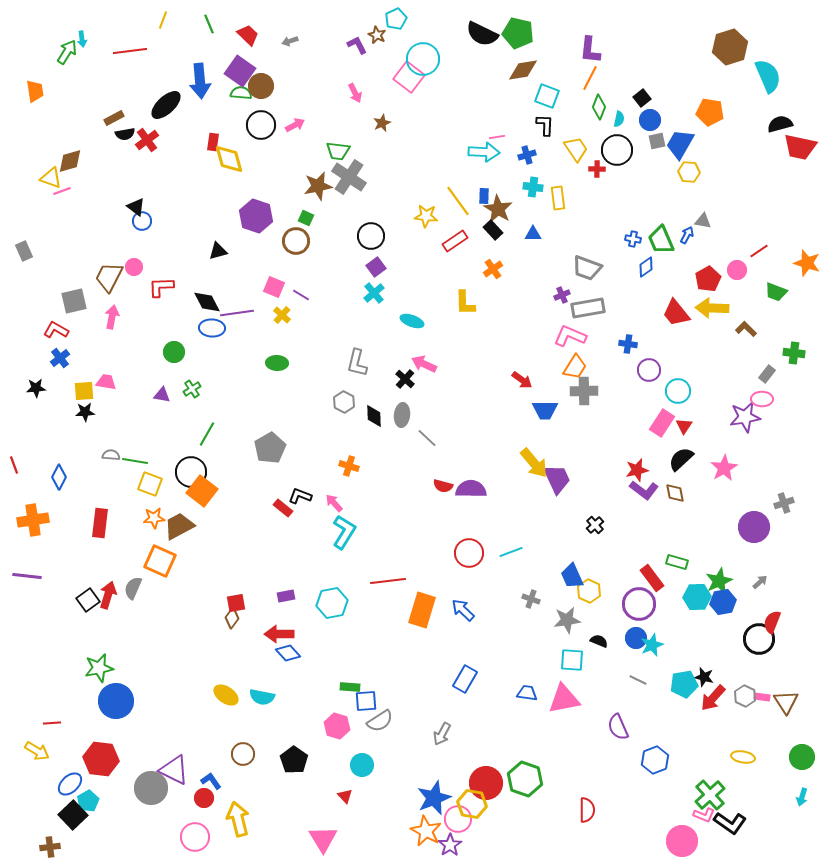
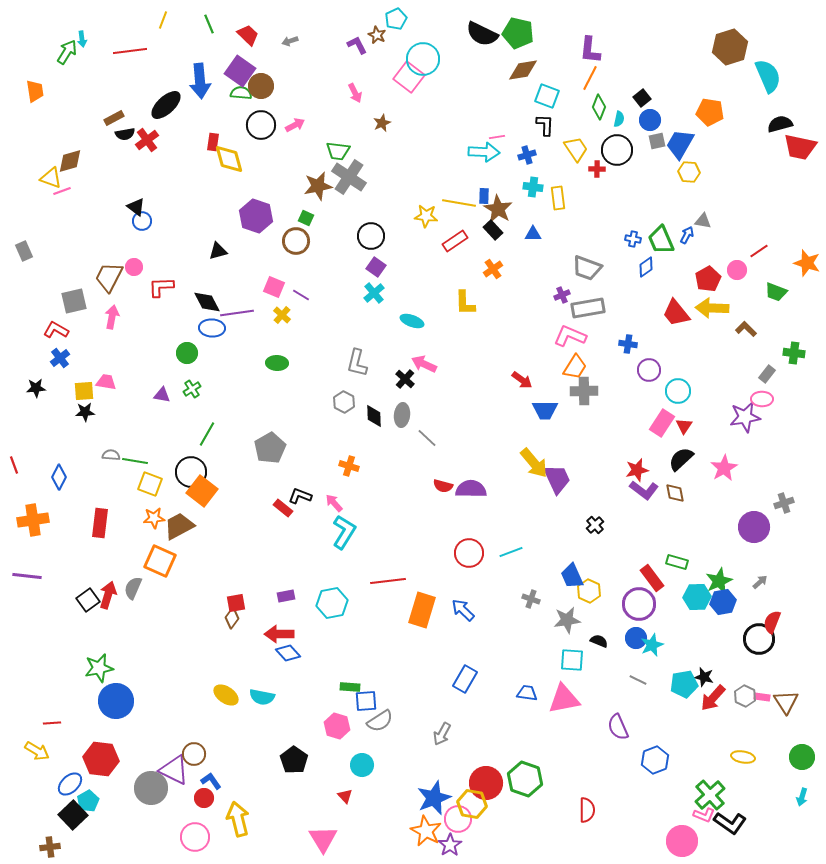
yellow line at (458, 201): moved 1 px right, 2 px down; rotated 44 degrees counterclockwise
purple square at (376, 267): rotated 18 degrees counterclockwise
green circle at (174, 352): moved 13 px right, 1 px down
brown circle at (243, 754): moved 49 px left
